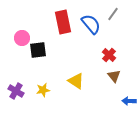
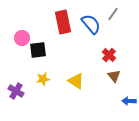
yellow star: moved 11 px up
